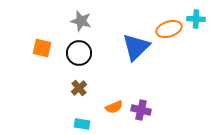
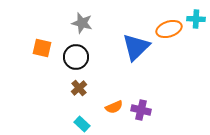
gray star: moved 1 px right, 2 px down
black circle: moved 3 px left, 4 px down
cyan rectangle: rotated 35 degrees clockwise
